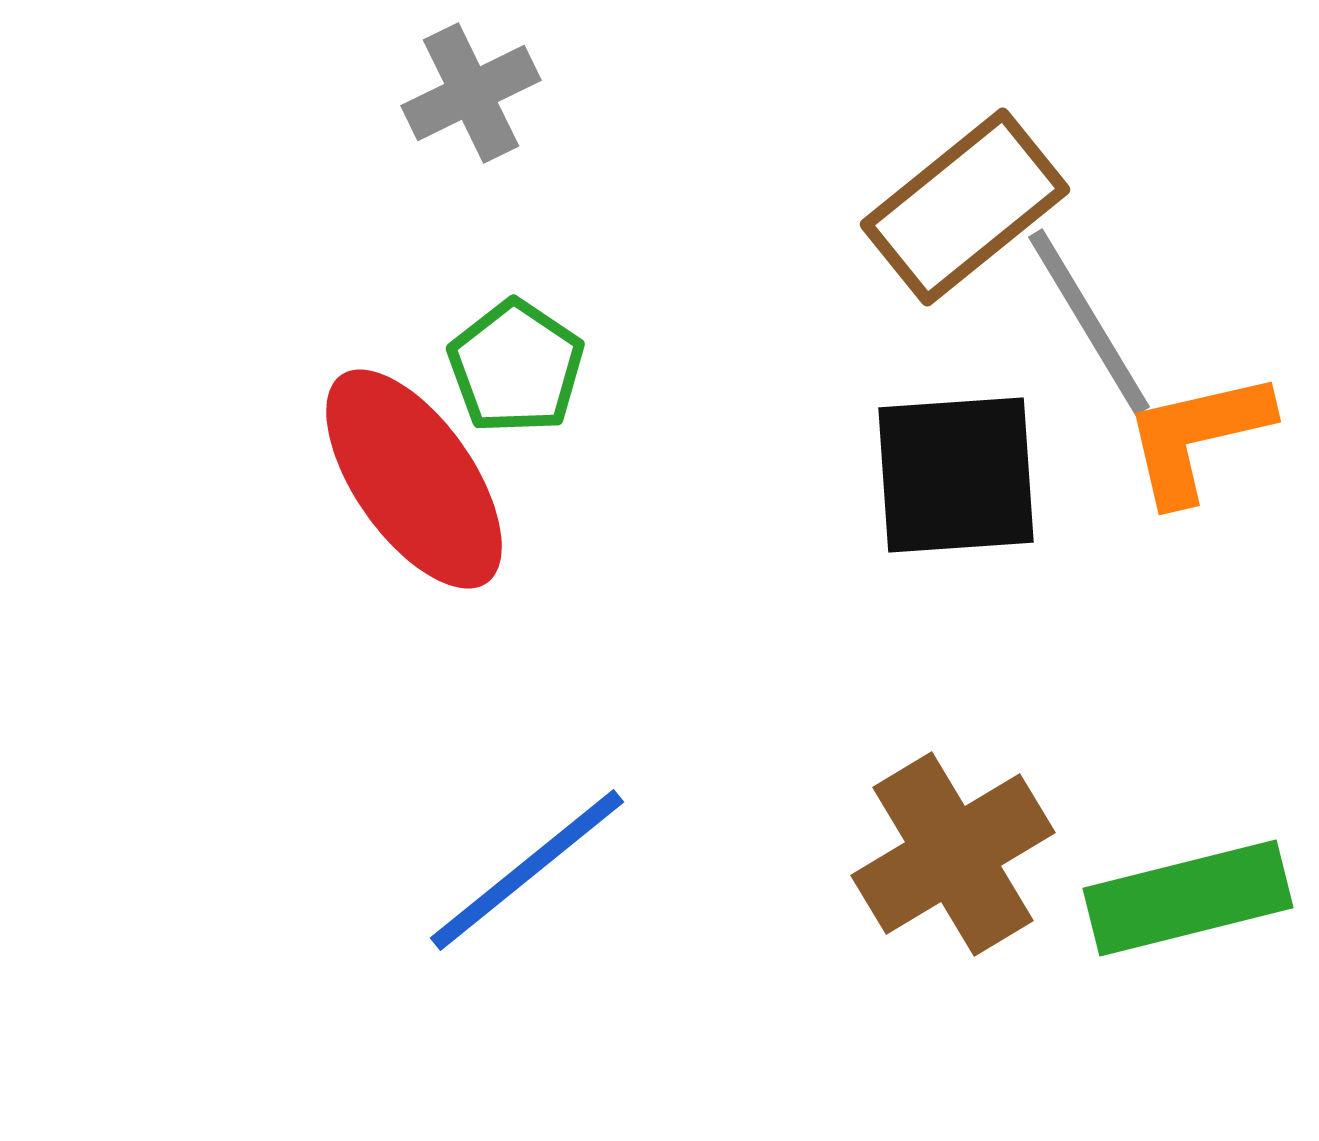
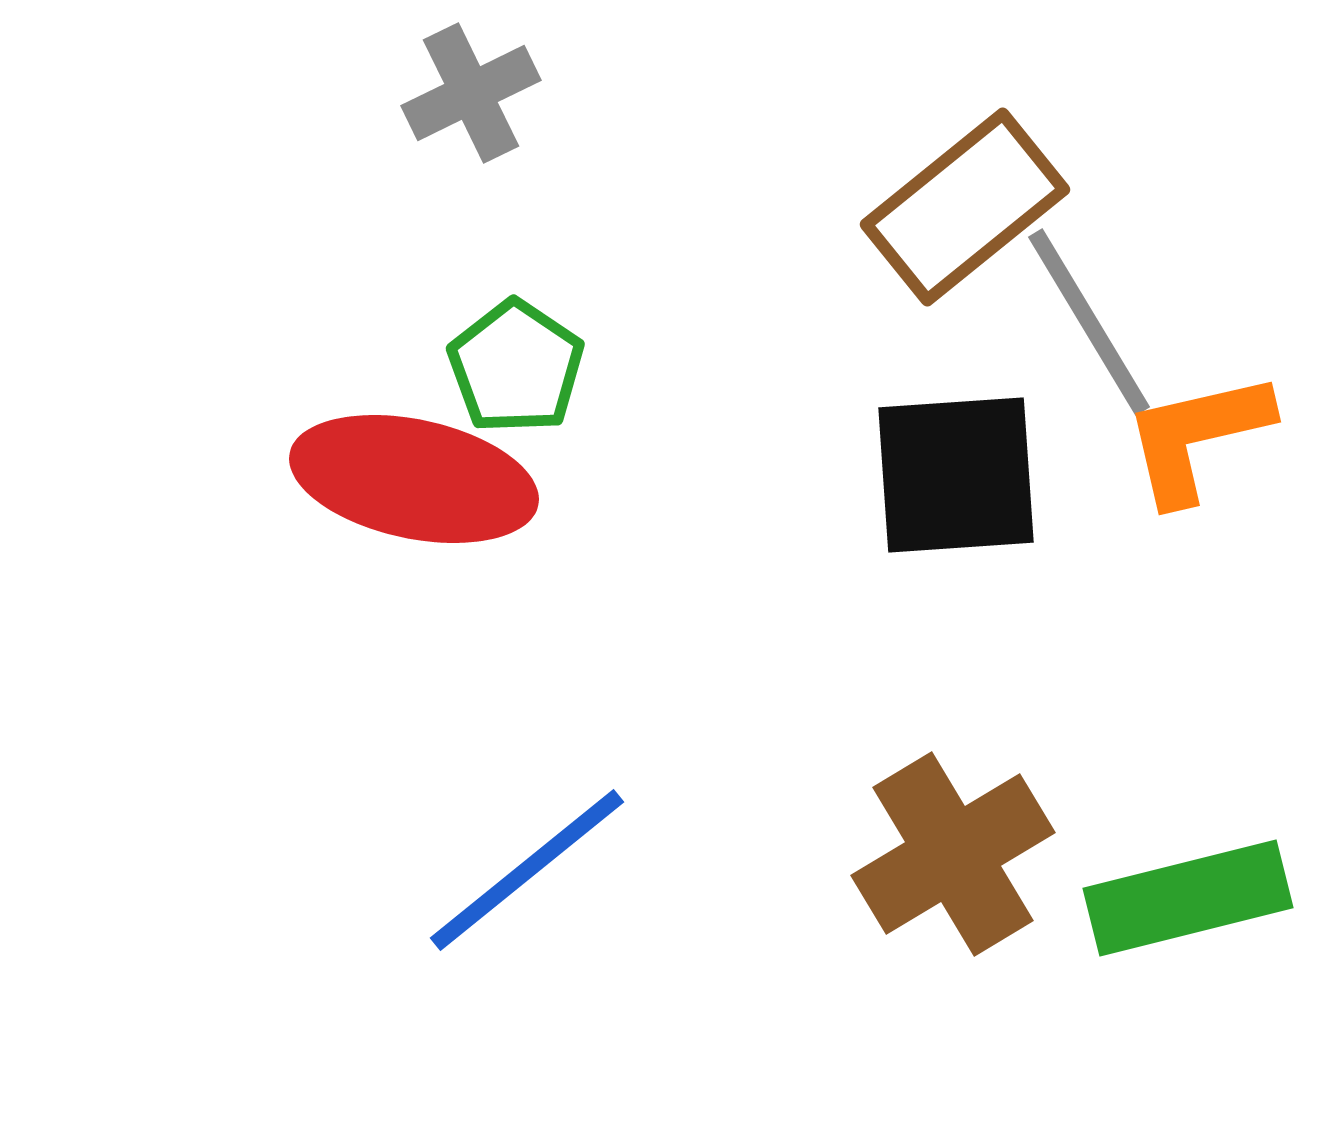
red ellipse: rotated 43 degrees counterclockwise
